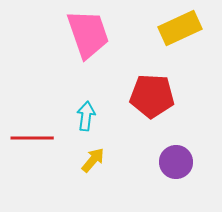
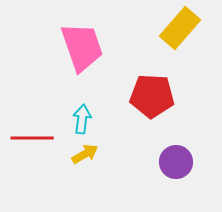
yellow rectangle: rotated 24 degrees counterclockwise
pink trapezoid: moved 6 px left, 13 px down
cyan arrow: moved 4 px left, 3 px down
yellow arrow: moved 8 px left, 6 px up; rotated 20 degrees clockwise
